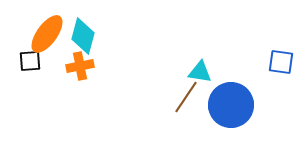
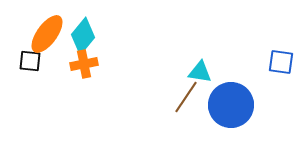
cyan diamond: rotated 24 degrees clockwise
black square: rotated 10 degrees clockwise
orange cross: moved 4 px right, 2 px up
